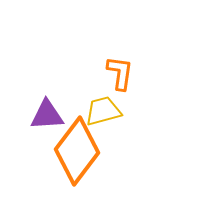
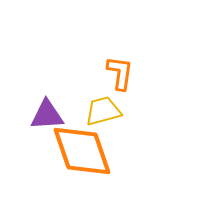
orange diamond: moved 5 px right; rotated 56 degrees counterclockwise
